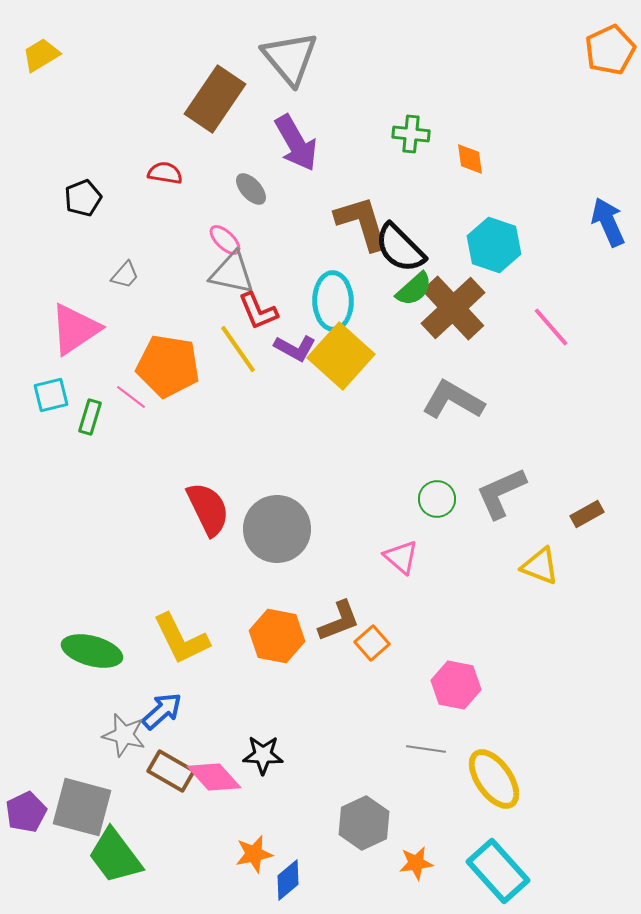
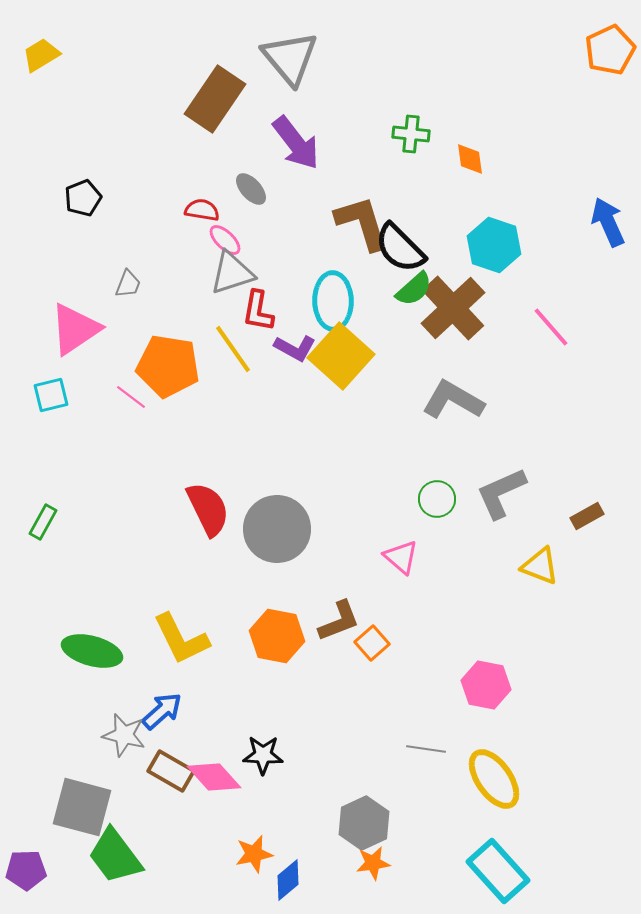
purple arrow at (296, 143): rotated 8 degrees counterclockwise
red semicircle at (165, 173): moved 37 px right, 37 px down
gray triangle at (232, 273): rotated 30 degrees counterclockwise
gray trapezoid at (125, 275): moved 3 px right, 9 px down; rotated 20 degrees counterclockwise
red L-shape at (258, 311): rotated 33 degrees clockwise
yellow line at (238, 349): moved 5 px left
green rectangle at (90, 417): moved 47 px left, 105 px down; rotated 12 degrees clockwise
brown rectangle at (587, 514): moved 2 px down
pink hexagon at (456, 685): moved 30 px right
purple pentagon at (26, 812): moved 58 px down; rotated 24 degrees clockwise
orange star at (416, 863): moved 43 px left
